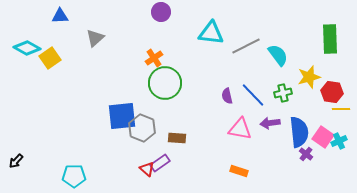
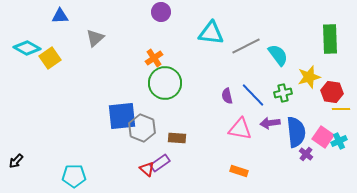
blue semicircle: moved 3 px left
